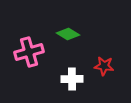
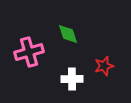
green diamond: rotated 40 degrees clockwise
red star: rotated 24 degrees counterclockwise
